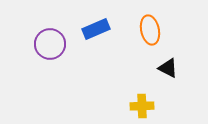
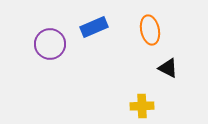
blue rectangle: moved 2 px left, 2 px up
